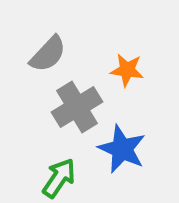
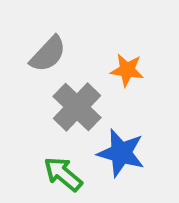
gray cross: rotated 15 degrees counterclockwise
blue star: moved 1 px left, 4 px down; rotated 9 degrees counterclockwise
green arrow: moved 4 px right, 4 px up; rotated 84 degrees counterclockwise
